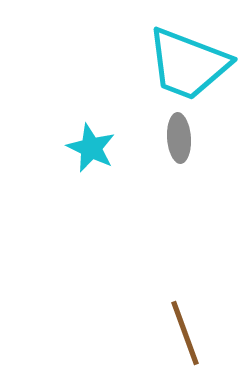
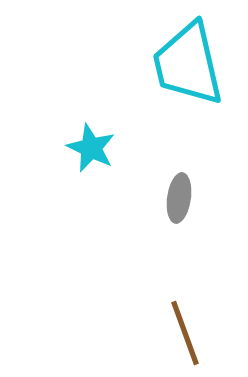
cyan trapezoid: rotated 56 degrees clockwise
gray ellipse: moved 60 px down; rotated 12 degrees clockwise
